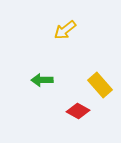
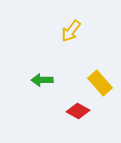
yellow arrow: moved 6 px right, 1 px down; rotated 15 degrees counterclockwise
yellow rectangle: moved 2 px up
